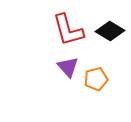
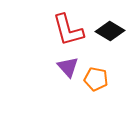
orange pentagon: rotated 25 degrees clockwise
